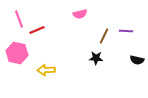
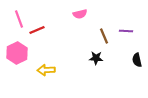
brown line: rotated 49 degrees counterclockwise
pink hexagon: rotated 20 degrees clockwise
black semicircle: rotated 64 degrees clockwise
